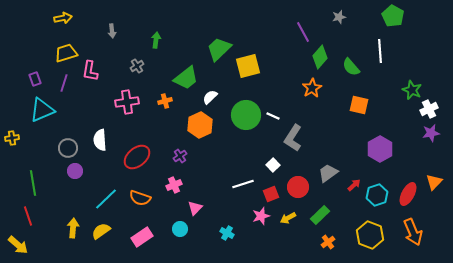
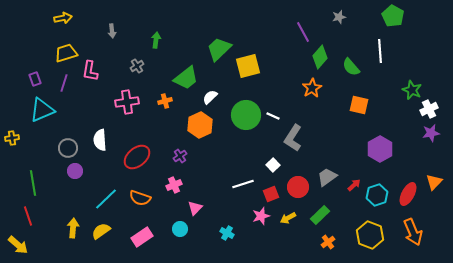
gray trapezoid at (328, 173): moved 1 px left, 4 px down
